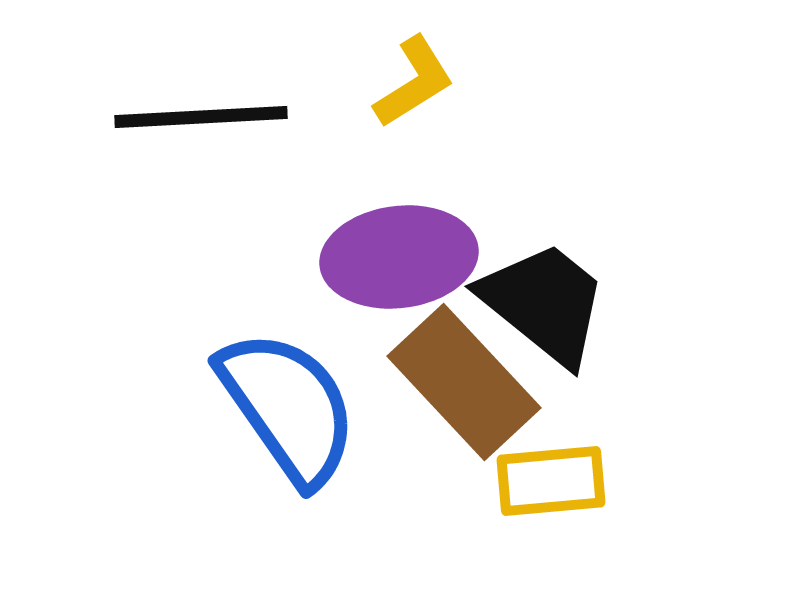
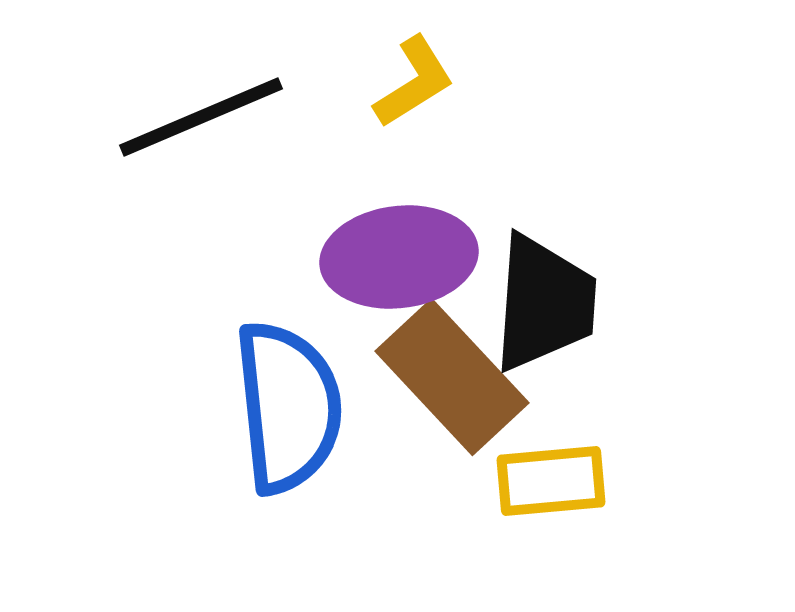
black line: rotated 20 degrees counterclockwise
black trapezoid: rotated 55 degrees clockwise
brown rectangle: moved 12 px left, 5 px up
blue semicircle: rotated 29 degrees clockwise
